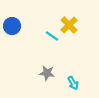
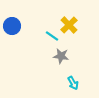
gray star: moved 14 px right, 17 px up
